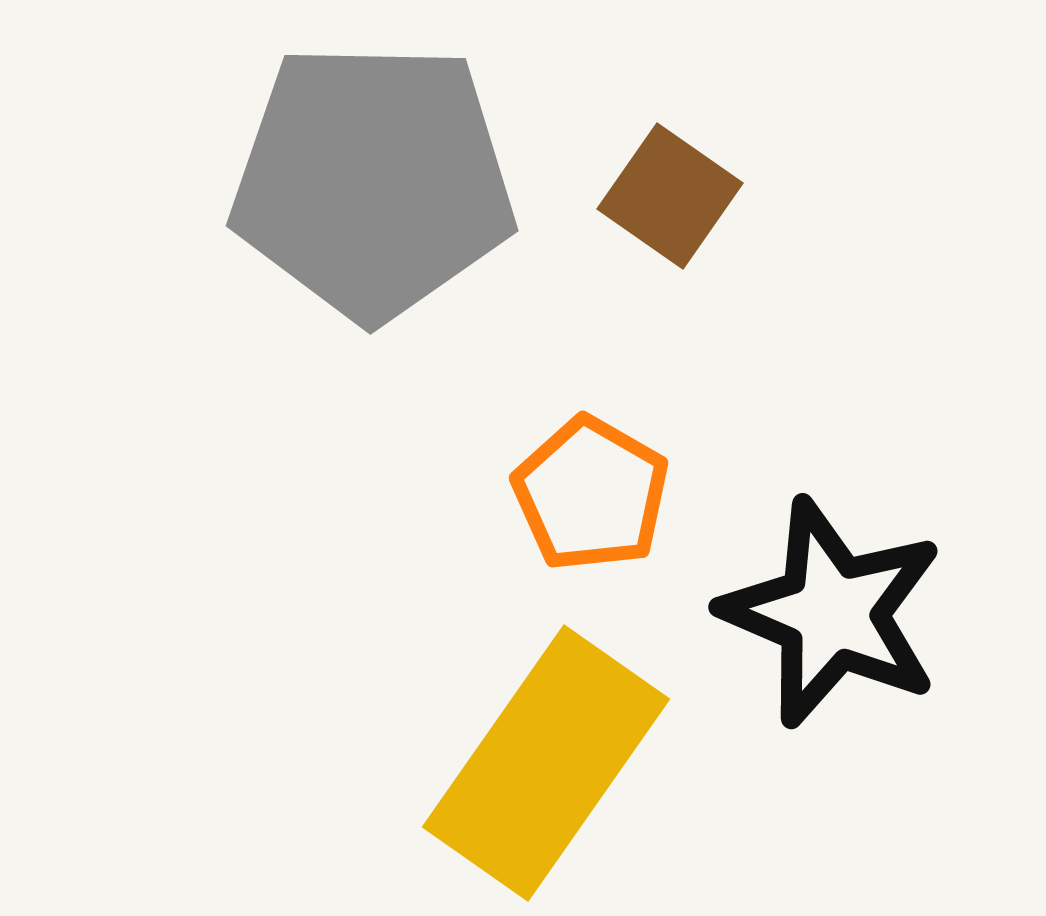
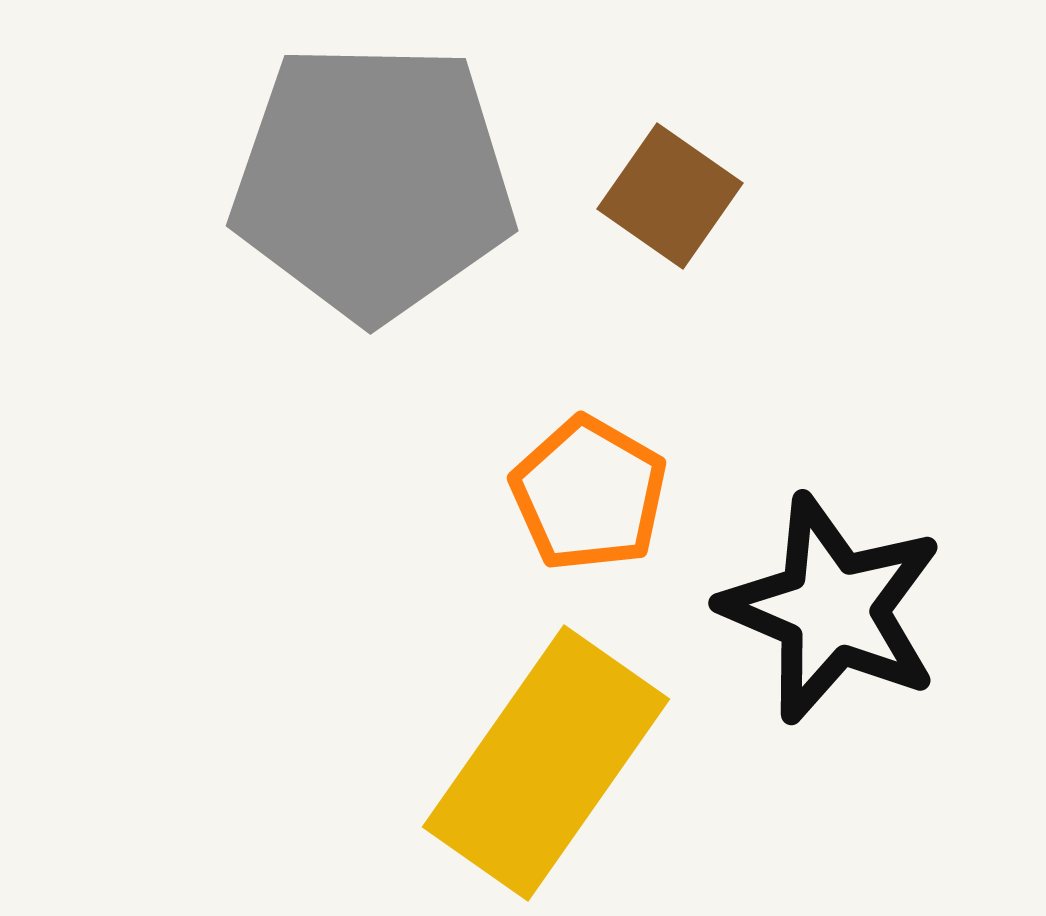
orange pentagon: moved 2 px left
black star: moved 4 px up
